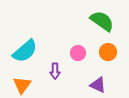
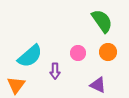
green semicircle: rotated 20 degrees clockwise
cyan semicircle: moved 5 px right, 5 px down
orange triangle: moved 6 px left
